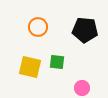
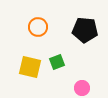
green square: rotated 28 degrees counterclockwise
